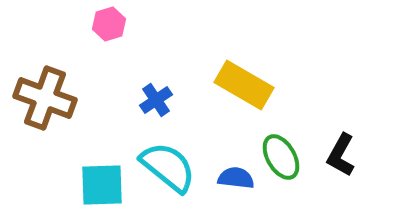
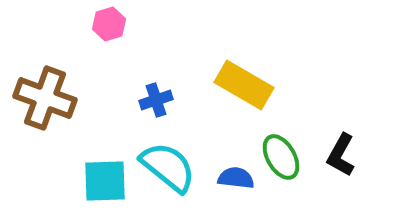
blue cross: rotated 16 degrees clockwise
cyan square: moved 3 px right, 4 px up
